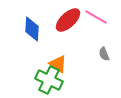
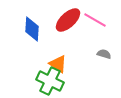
pink line: moved 1 px left, 3 px down
gray semicircle: rotated 128 degrees clockwise
green cross: moved 1 px right, 1 px down
